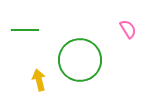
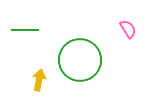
yellow arrow: rotated 25 degrees clockwise
